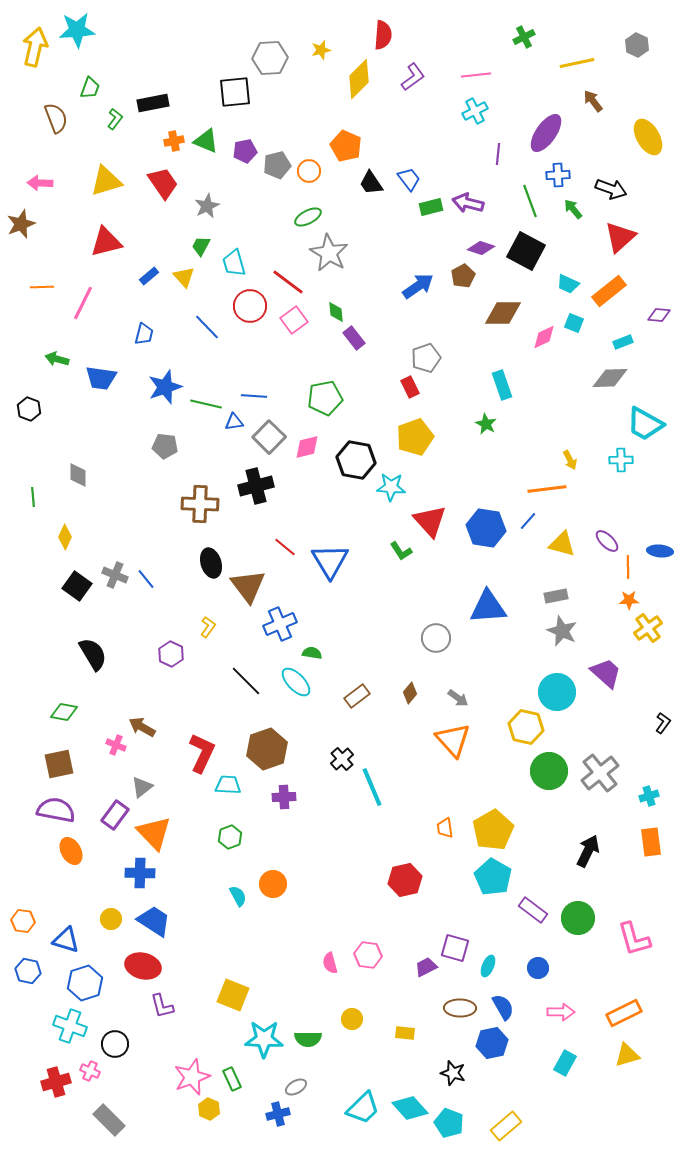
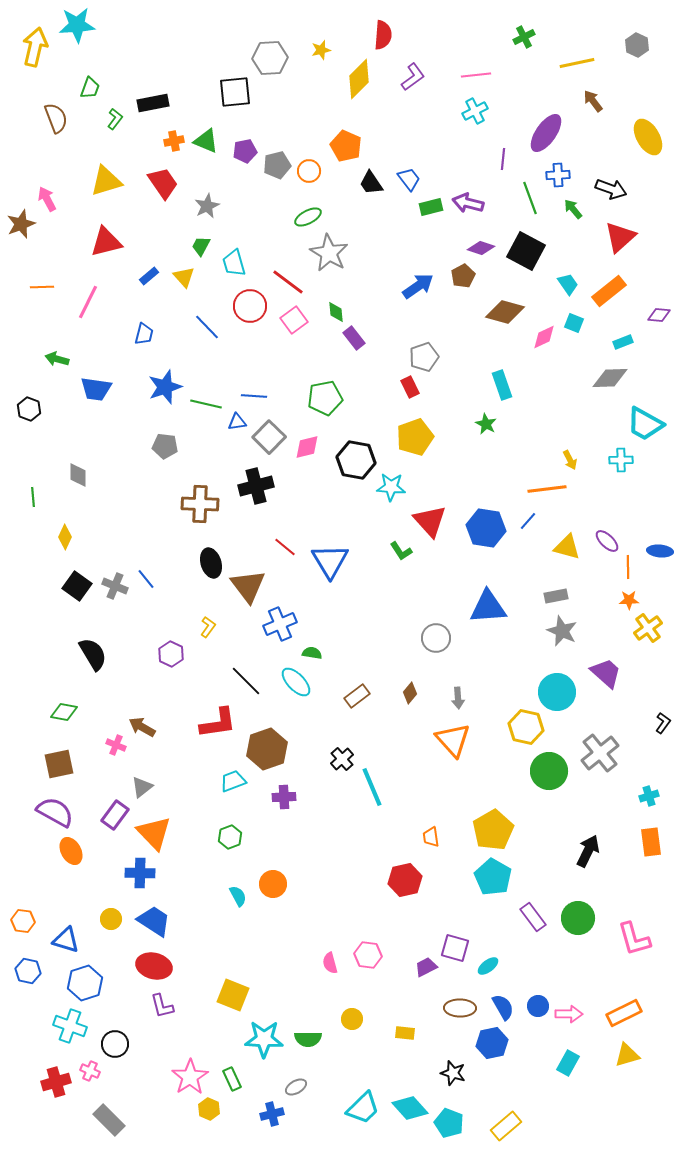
cyan star at (77, 30): moved 5 px up
purple line at (498, 154): moved 5 px right, 5 px down
pink arrow at (40, 183): moved 7 px right, 16 px down; rotated 60 degrees clockwise
green line at (530, 201): moved 3 px up
cyan trapezoid at (568, 284): rotated 150 degrees counterclockwise
pink line at (83, 303): moved 5 px right, 1 px up
brown diamond at (503, 313): moved 2 px right, 1 px up; rotated 15 degrees clockwise
gray pentagon at (426, 358): moved 2 px left, 1 px up
blue trapezoid at (101, 378): moved 5 px left, 11 px down
blue triangle at (234, 422): moved 3 px right
yellow triangle at (562, 544): moved 5 px right, 3 px down
gray cross at (115, 575): moved 11 px down
gray arrow at (458, 698): rotated 50 degrees clockwise
red L-shape at (202, 753): moved 16 px right, 30 px up; rotated 57 degrees clockwise
gray cross at (600, 773): moved 20 px up
cyan trapezoid at (228, 785): moved 5 px right, 4 px up; rotated 24 degrees counterclockwise
purple semicircle at (56, 810): moved 1 px left, 2 px down; rotated 18 degrees clockwise
orange trapezoid at (445, 828): moved 14 px left, 9 px down
purple rectangle at (533, 910): moved 7 px down; rotated 16 degrees clockwise
red ellipse at (143, 966): moved 11 px right
cyan ellipse at (488, 966): rotated 30 degrees clockwise
blue circle at (538, 968): moved 38 px down
pink arrow at (561, 1012): moved 8 px right, 2 px down
cyan rectangle at (565, 1063): moved 3 px right
pink star at (192, 1077): moved 2 px left; rotated 12 degrees counterclockwise
blue cross at (278, 1114): moved 6 px left
